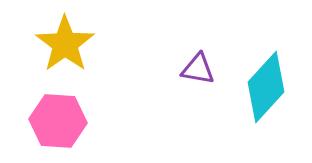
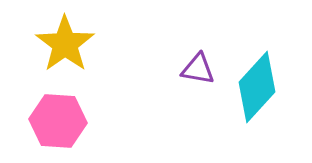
cyan diamond: moved 9 px left
